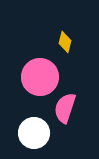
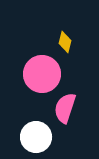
pink circle: moved 2 px right, 3 px up
white circle: moved 2 px right, 4 px down
